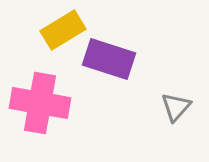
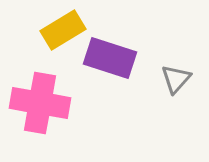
purple rectangle: moved 1 px right, 1 px up
gray triangle: moved 28 px up
